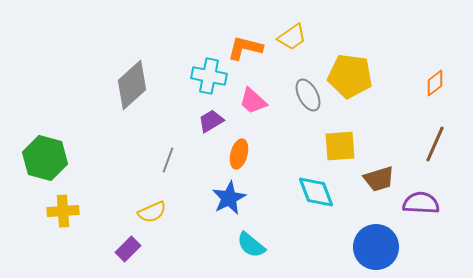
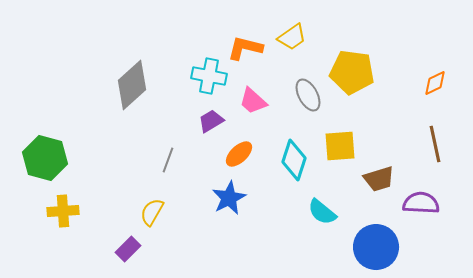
yellow pentagon: moved 2 px right, 4 px up
orange diamond: rotated 12 degrees clockwise
brown line: rotated 36 degrees counterclockwise
orange ellipse: rotated 32 degrees clockwise
cyan diamond: moved 22 px left, 32 px up; rotated 39 degrees clockwise
yellow semicircle: rotated 144 degrees clockwise
cyan semicircle: moved 71 px right, 33 px up
